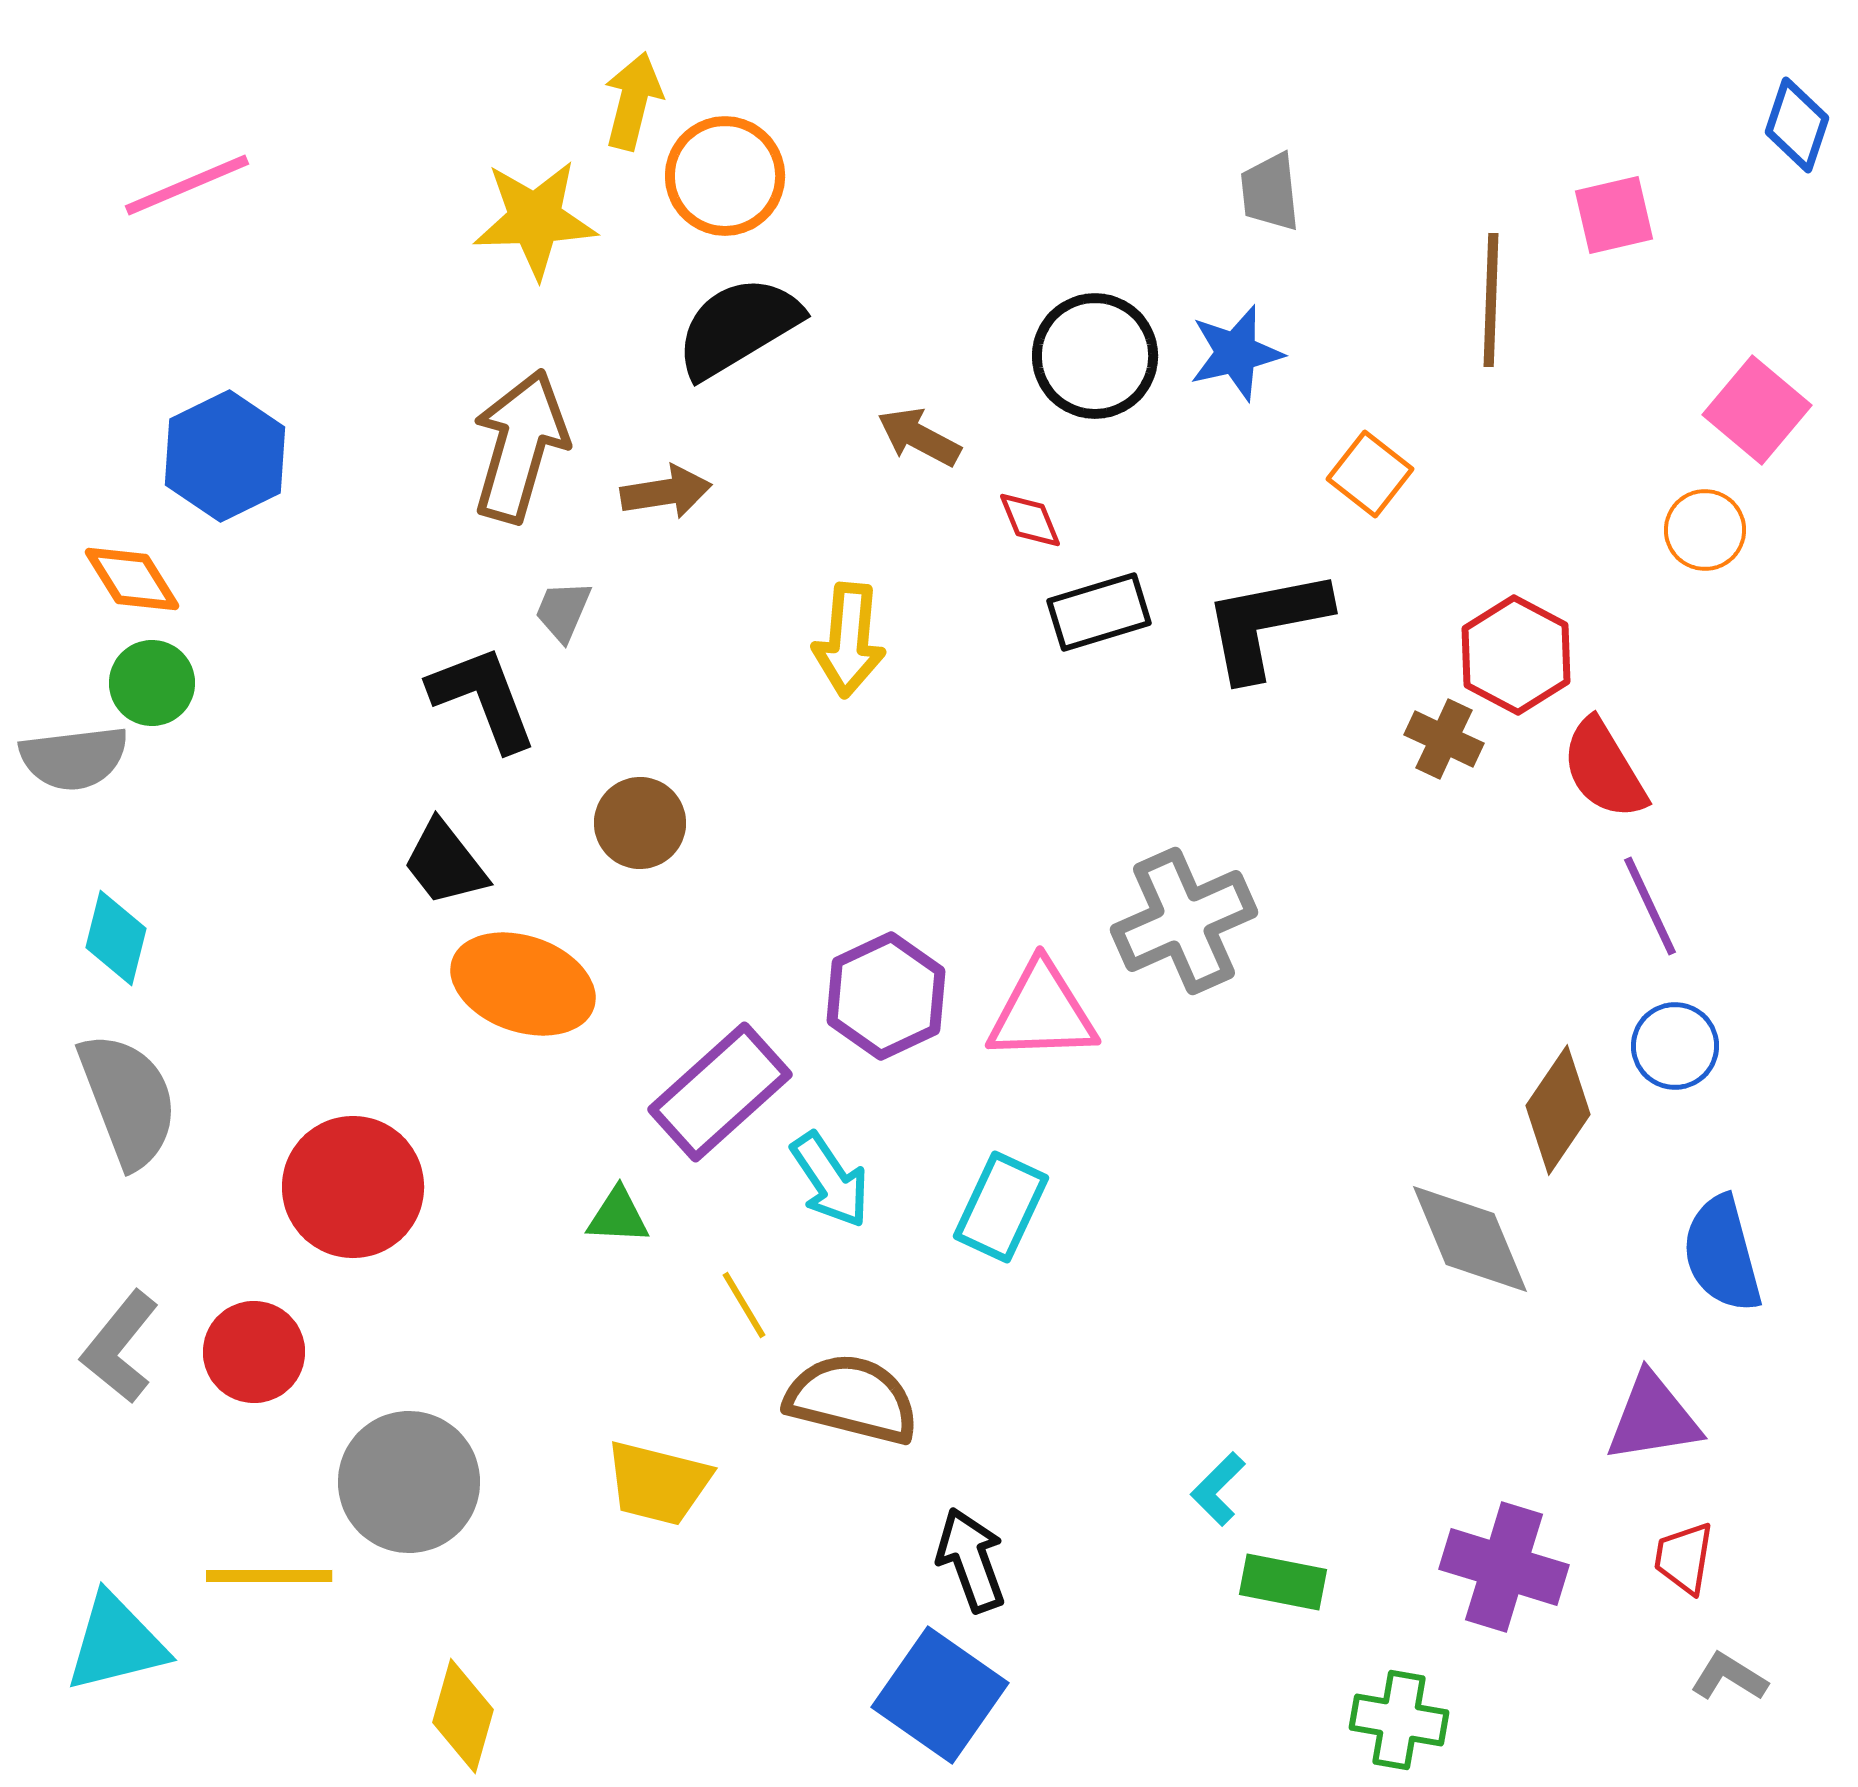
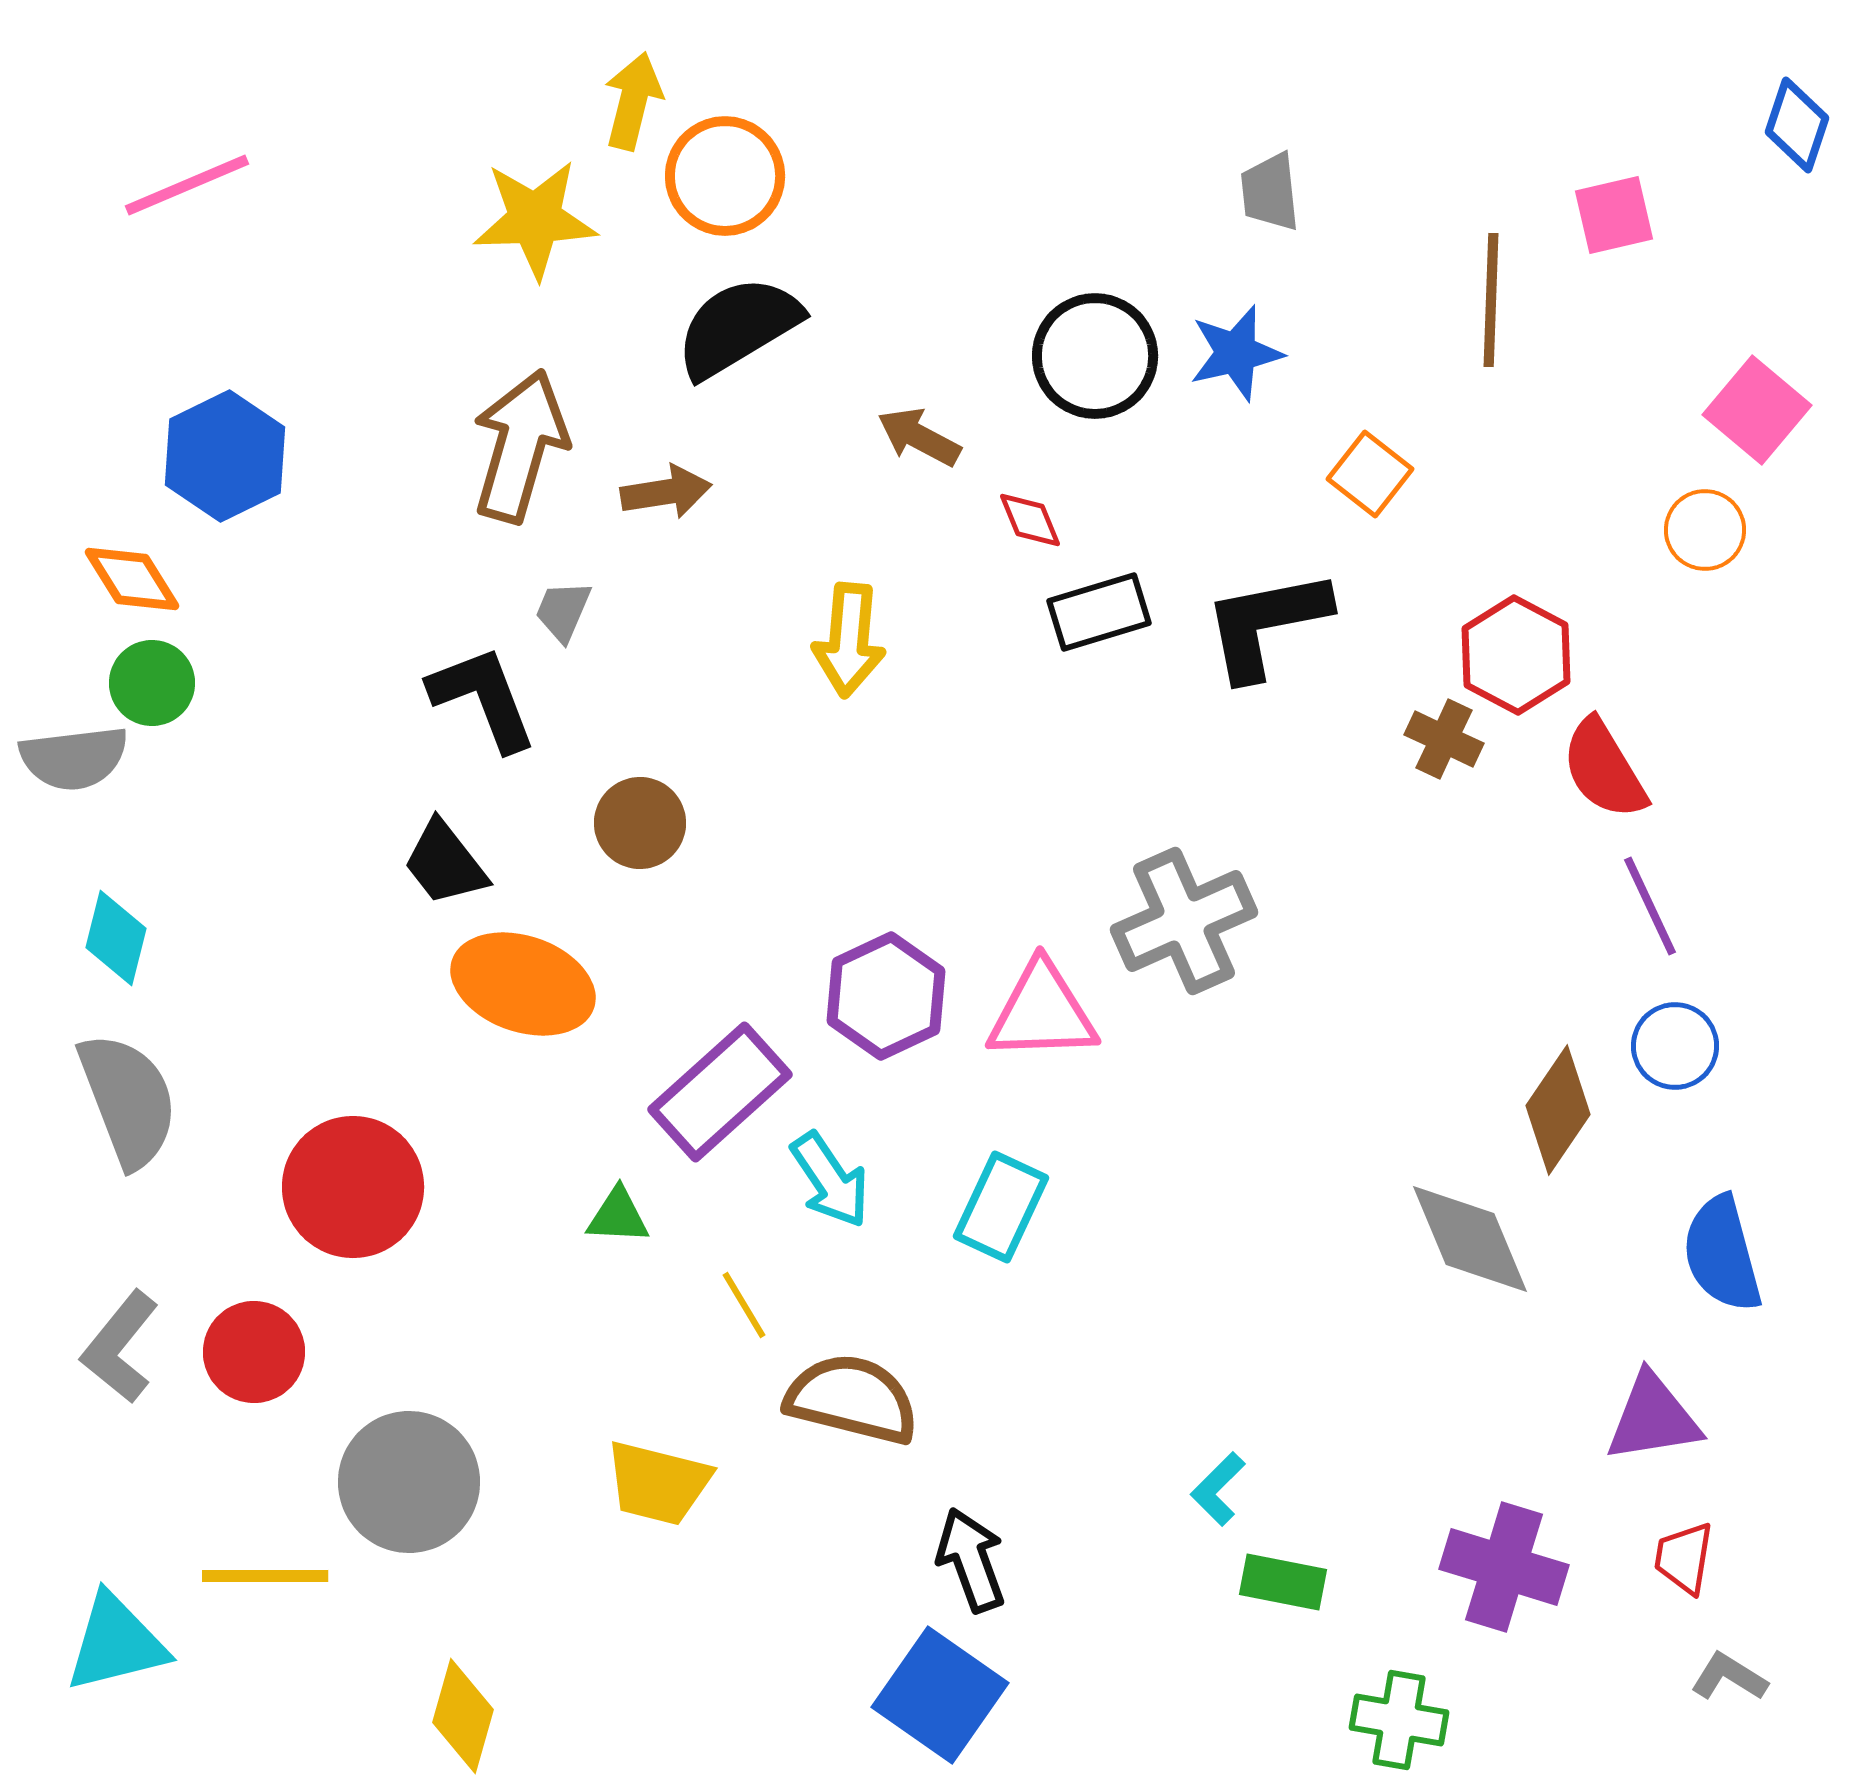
yellow line at (269, 1576): moved 4 px left
